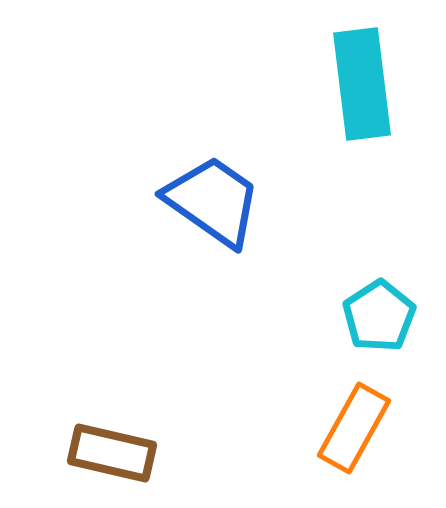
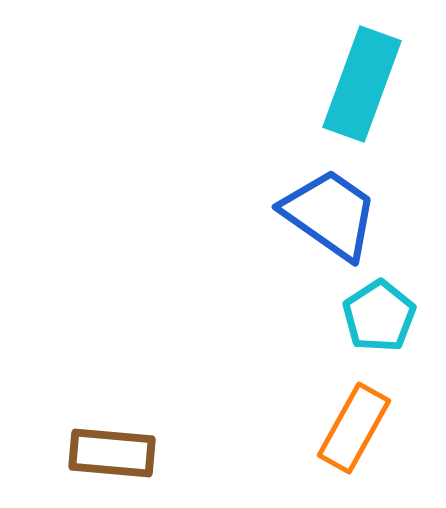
cyan rectangle: rotated 27 degrees clockwise
blue trapezoid: moved 117 px right, 13 px down
brown rectangle: rotated 8 degrees counterclockwise
